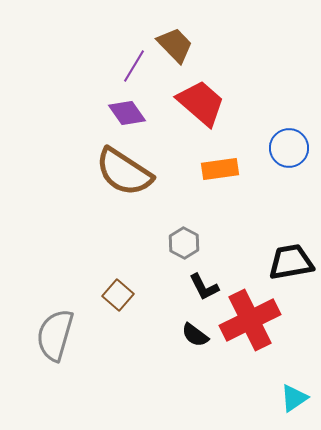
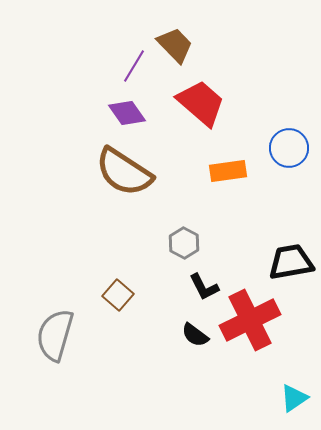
orange rectangle: moved 8 px right, 2 px down
